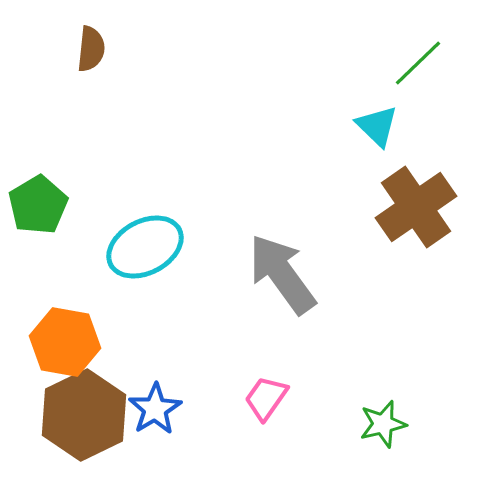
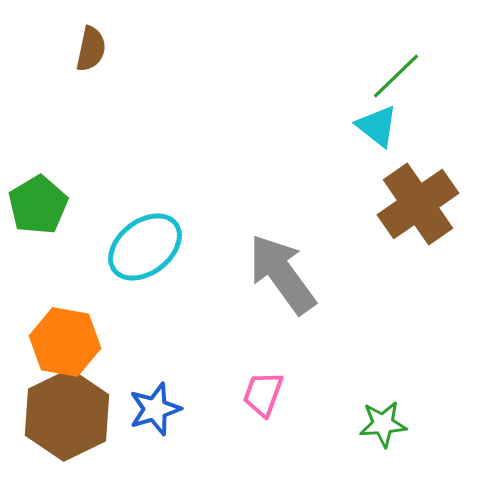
brown semicircle: rotated 6 degrees clockwise
green line: moved 22 px left, 13 px down
cyan triangle: rotated 6 degrees counterclockwise
brown cross: moved 2 px right, 3 px up
cyan ellipse: rotated 10 degrees counterclockwise
pink trapezoid: moved 3 px left, 4 px up; rotated 15 degrees counterclockwise
blue star: rotated 14 degrees clockwise
brown hexagon: moved 17 px left
green star: rotated 9 degrees clockwise
